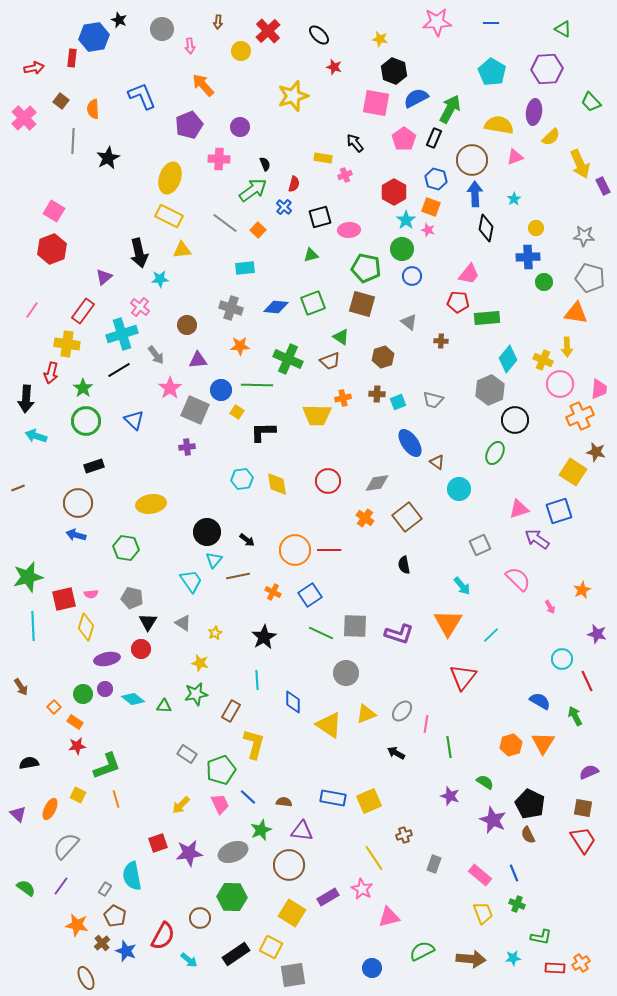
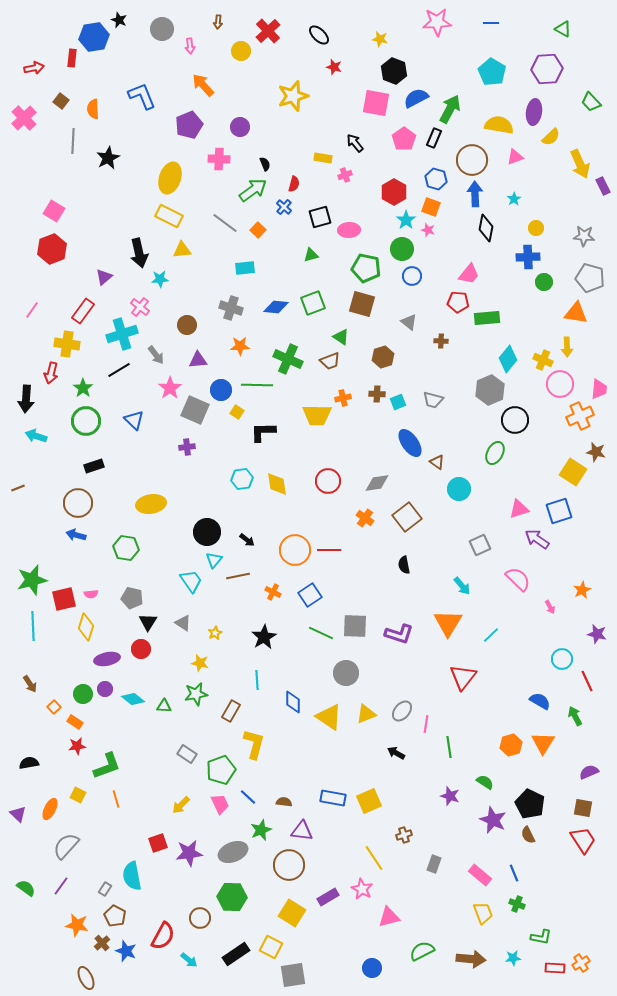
green star at (28, 577): moved 4 px right, 3 px down
brown arrow at (21, 687): moved 9 px right, 3 px up
yellow triangle at (329, 725): moved 8 px up
